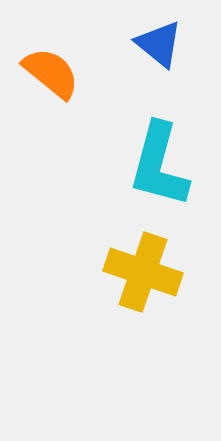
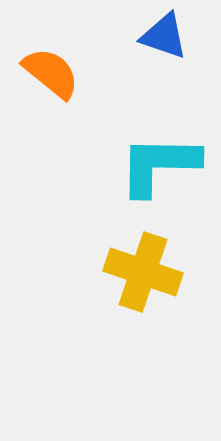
blue triangle: moved 5 px right, 8 px up; rotated 20 degrees counterclockwise
cyan L-shape: rotated 76 degrees clockwise
